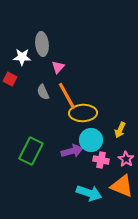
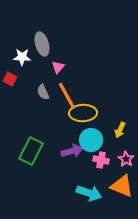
gray ellipse: rotated 10 degrees counterclockwise
